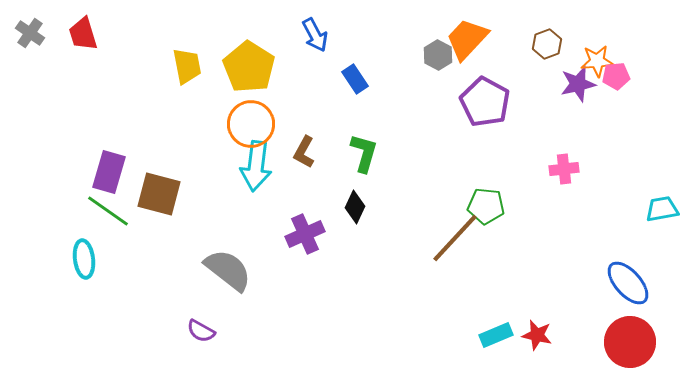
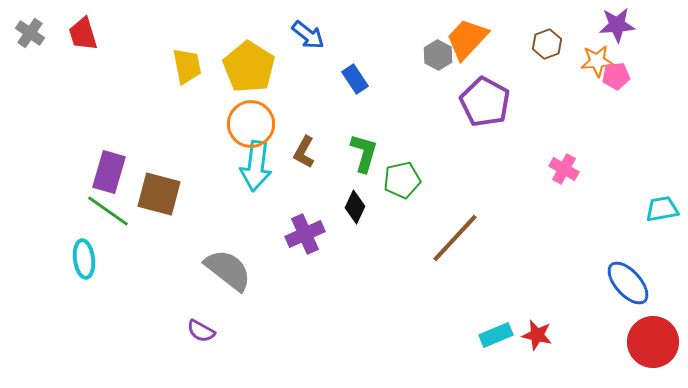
blue arrow: moved 7 px left; rotated 24 degrees counterclockwise
purple star: moved 39 px right, 59 px up; rotated 9 degrees clockwise
pink cross: rotated 36 degrees clockwise
green pentagon: moved 84 px left, 26 px up; rotated 18 degrees counterclockwise
red circle: moved 23 px right
